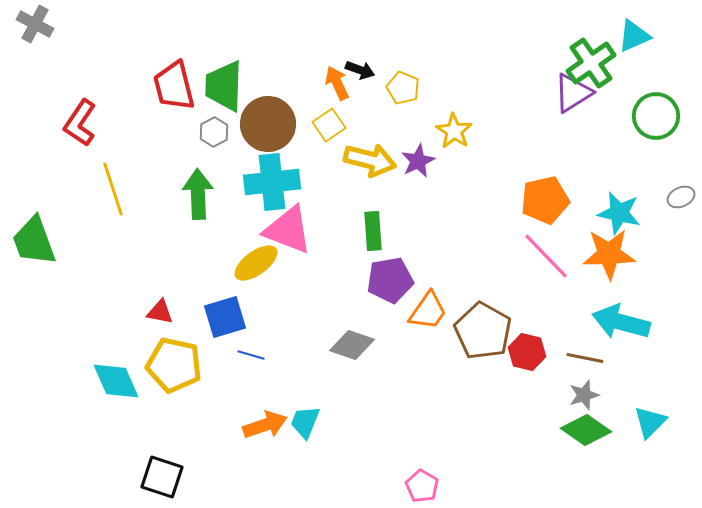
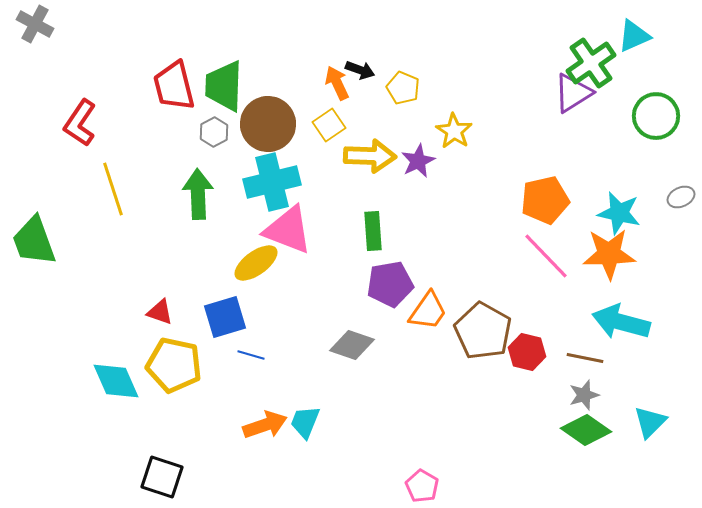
yellow arrow at (370, 160): moved 4 px up; rotated 12 degrees counterclockwise
cyan cross at (272, 182): rotated 8 degrees counterclockwise
purple pentagon at (390, 280): moved 4 px down
red triangle at (160, 312): rotated 8 degrees clockwise
